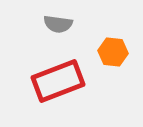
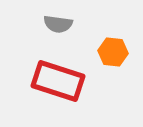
red rectangle: rotated 39 degrees clockwise
